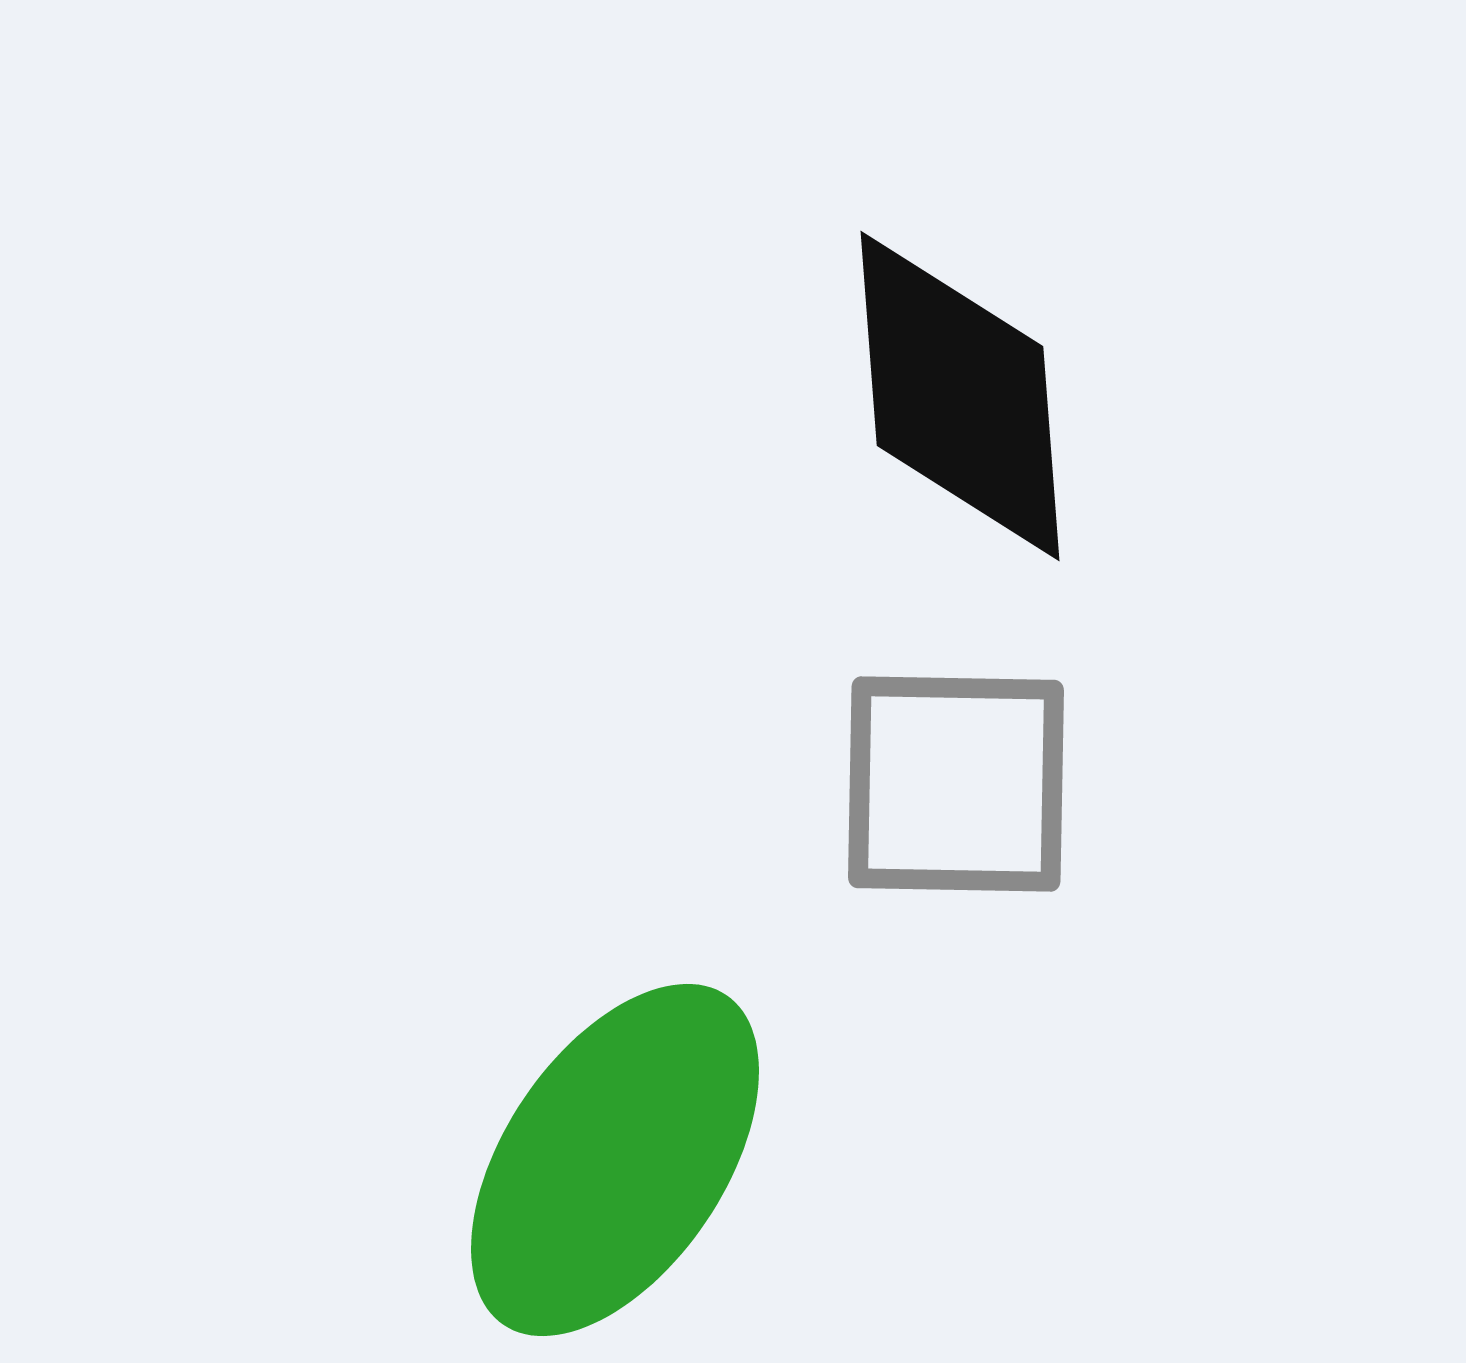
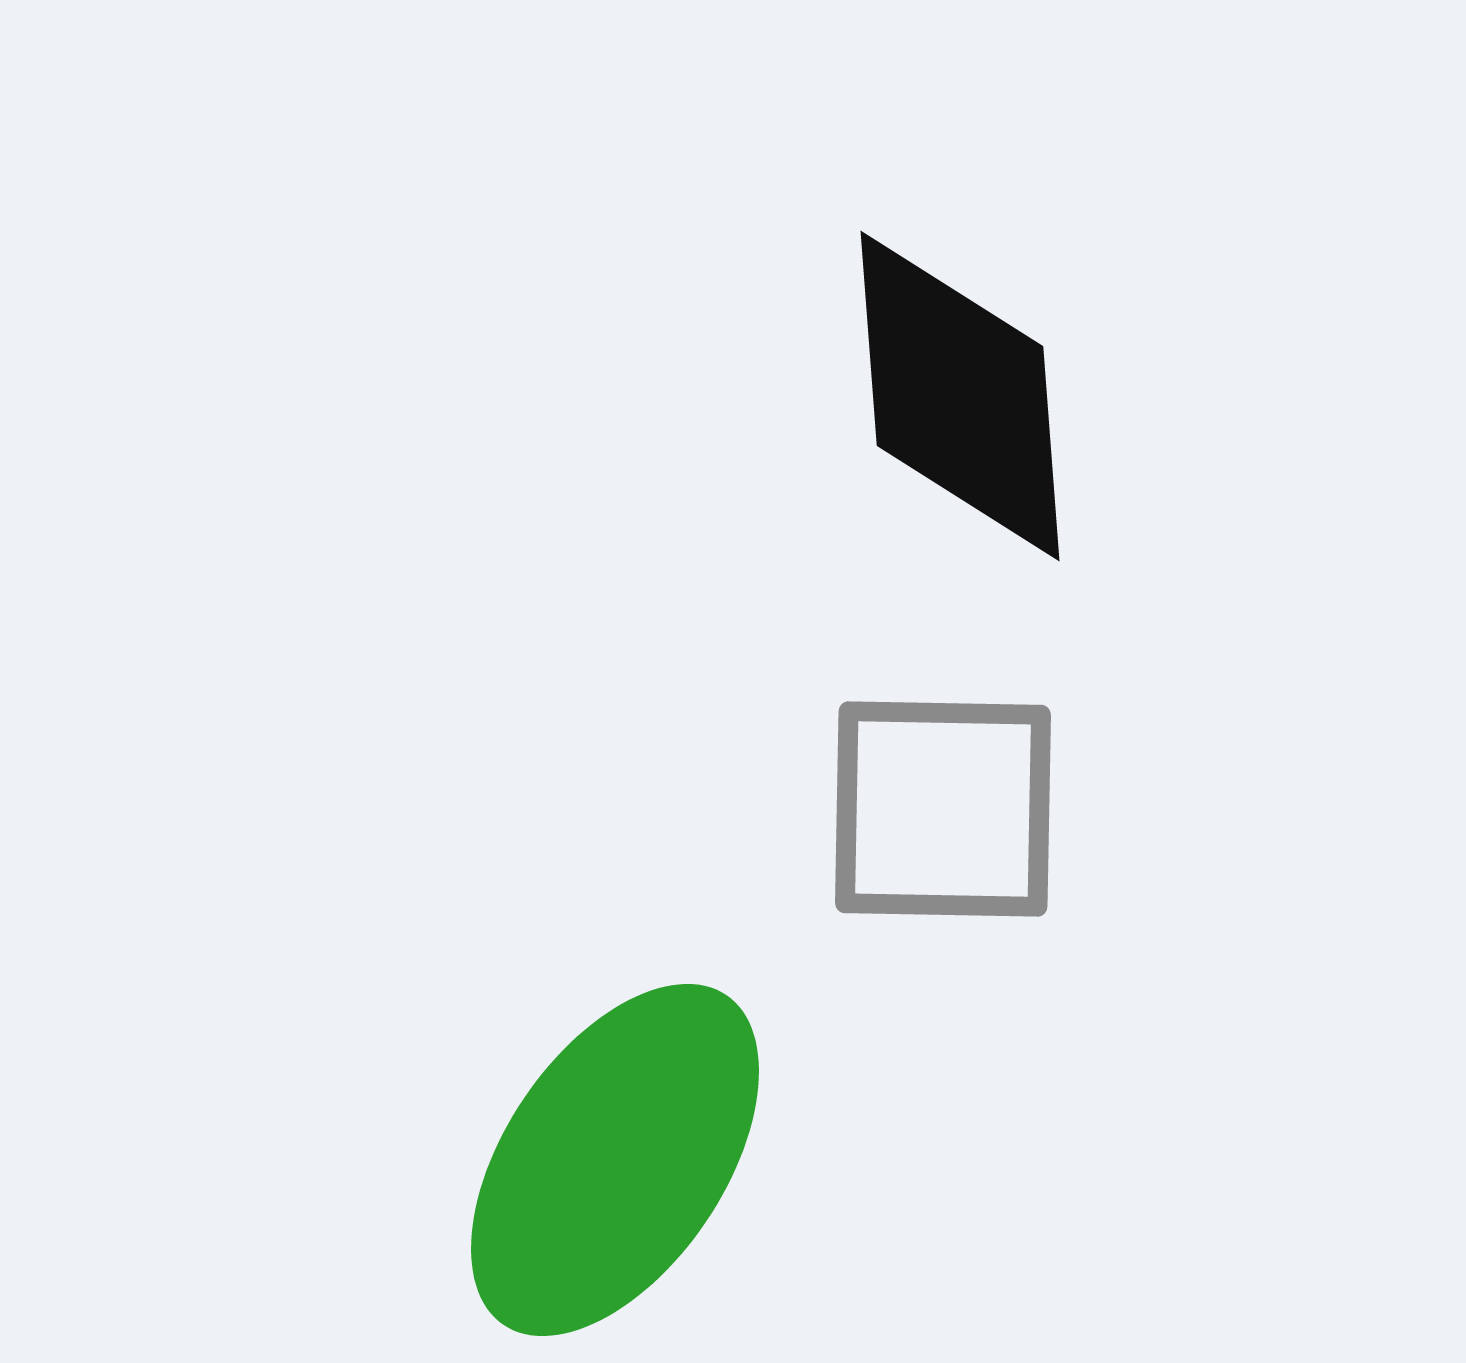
gray square: moved 13 px left, 25 px down
